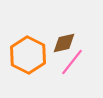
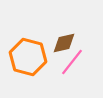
orange hexagon: moved 2 px down; rotated 12 degrees counterclockwise
